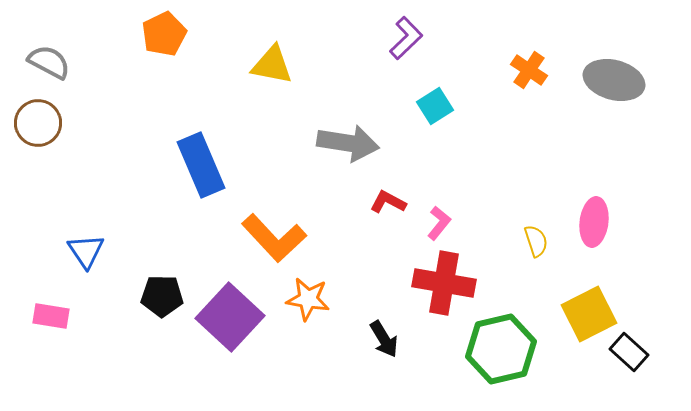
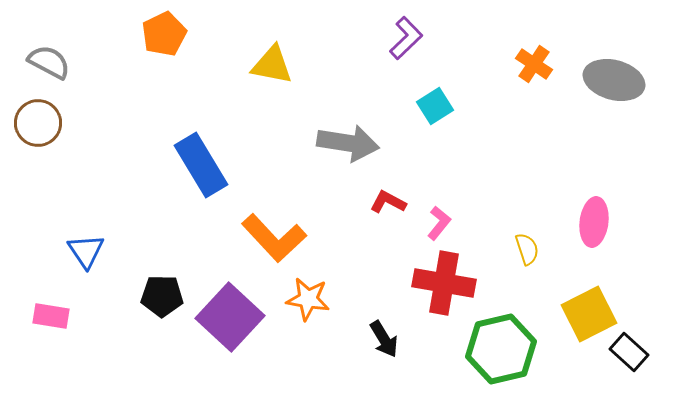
orange cross: moved 5 px right, 6 px up
blue rectangle: rotated 8 degrees counterclockwise
yellow semicircle: moved 9 px left, 8 px down
